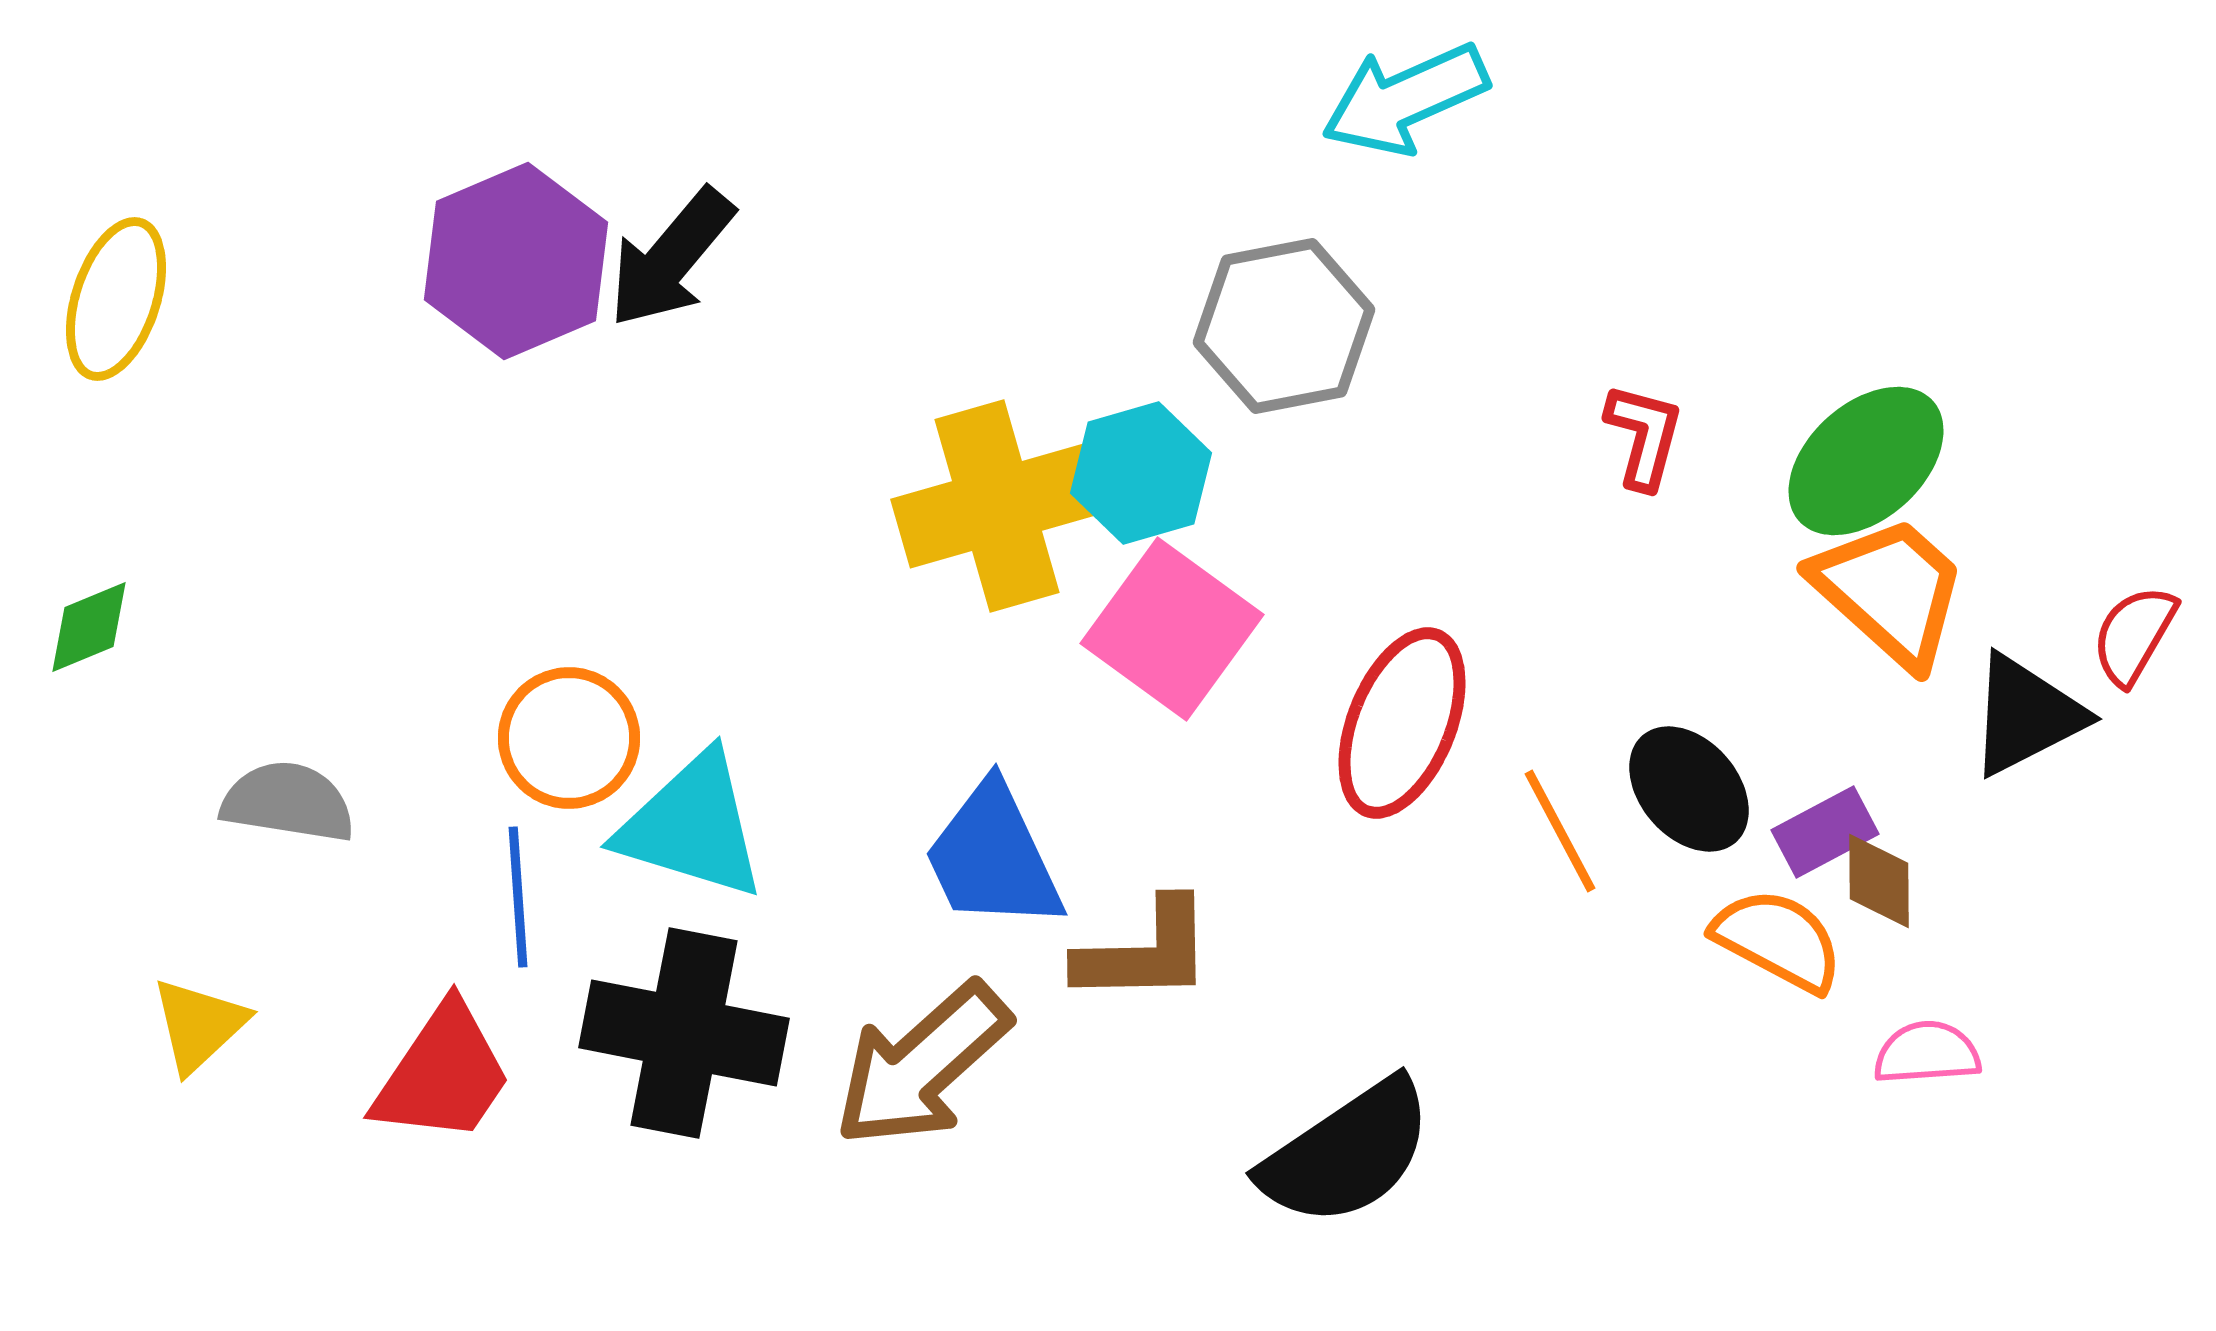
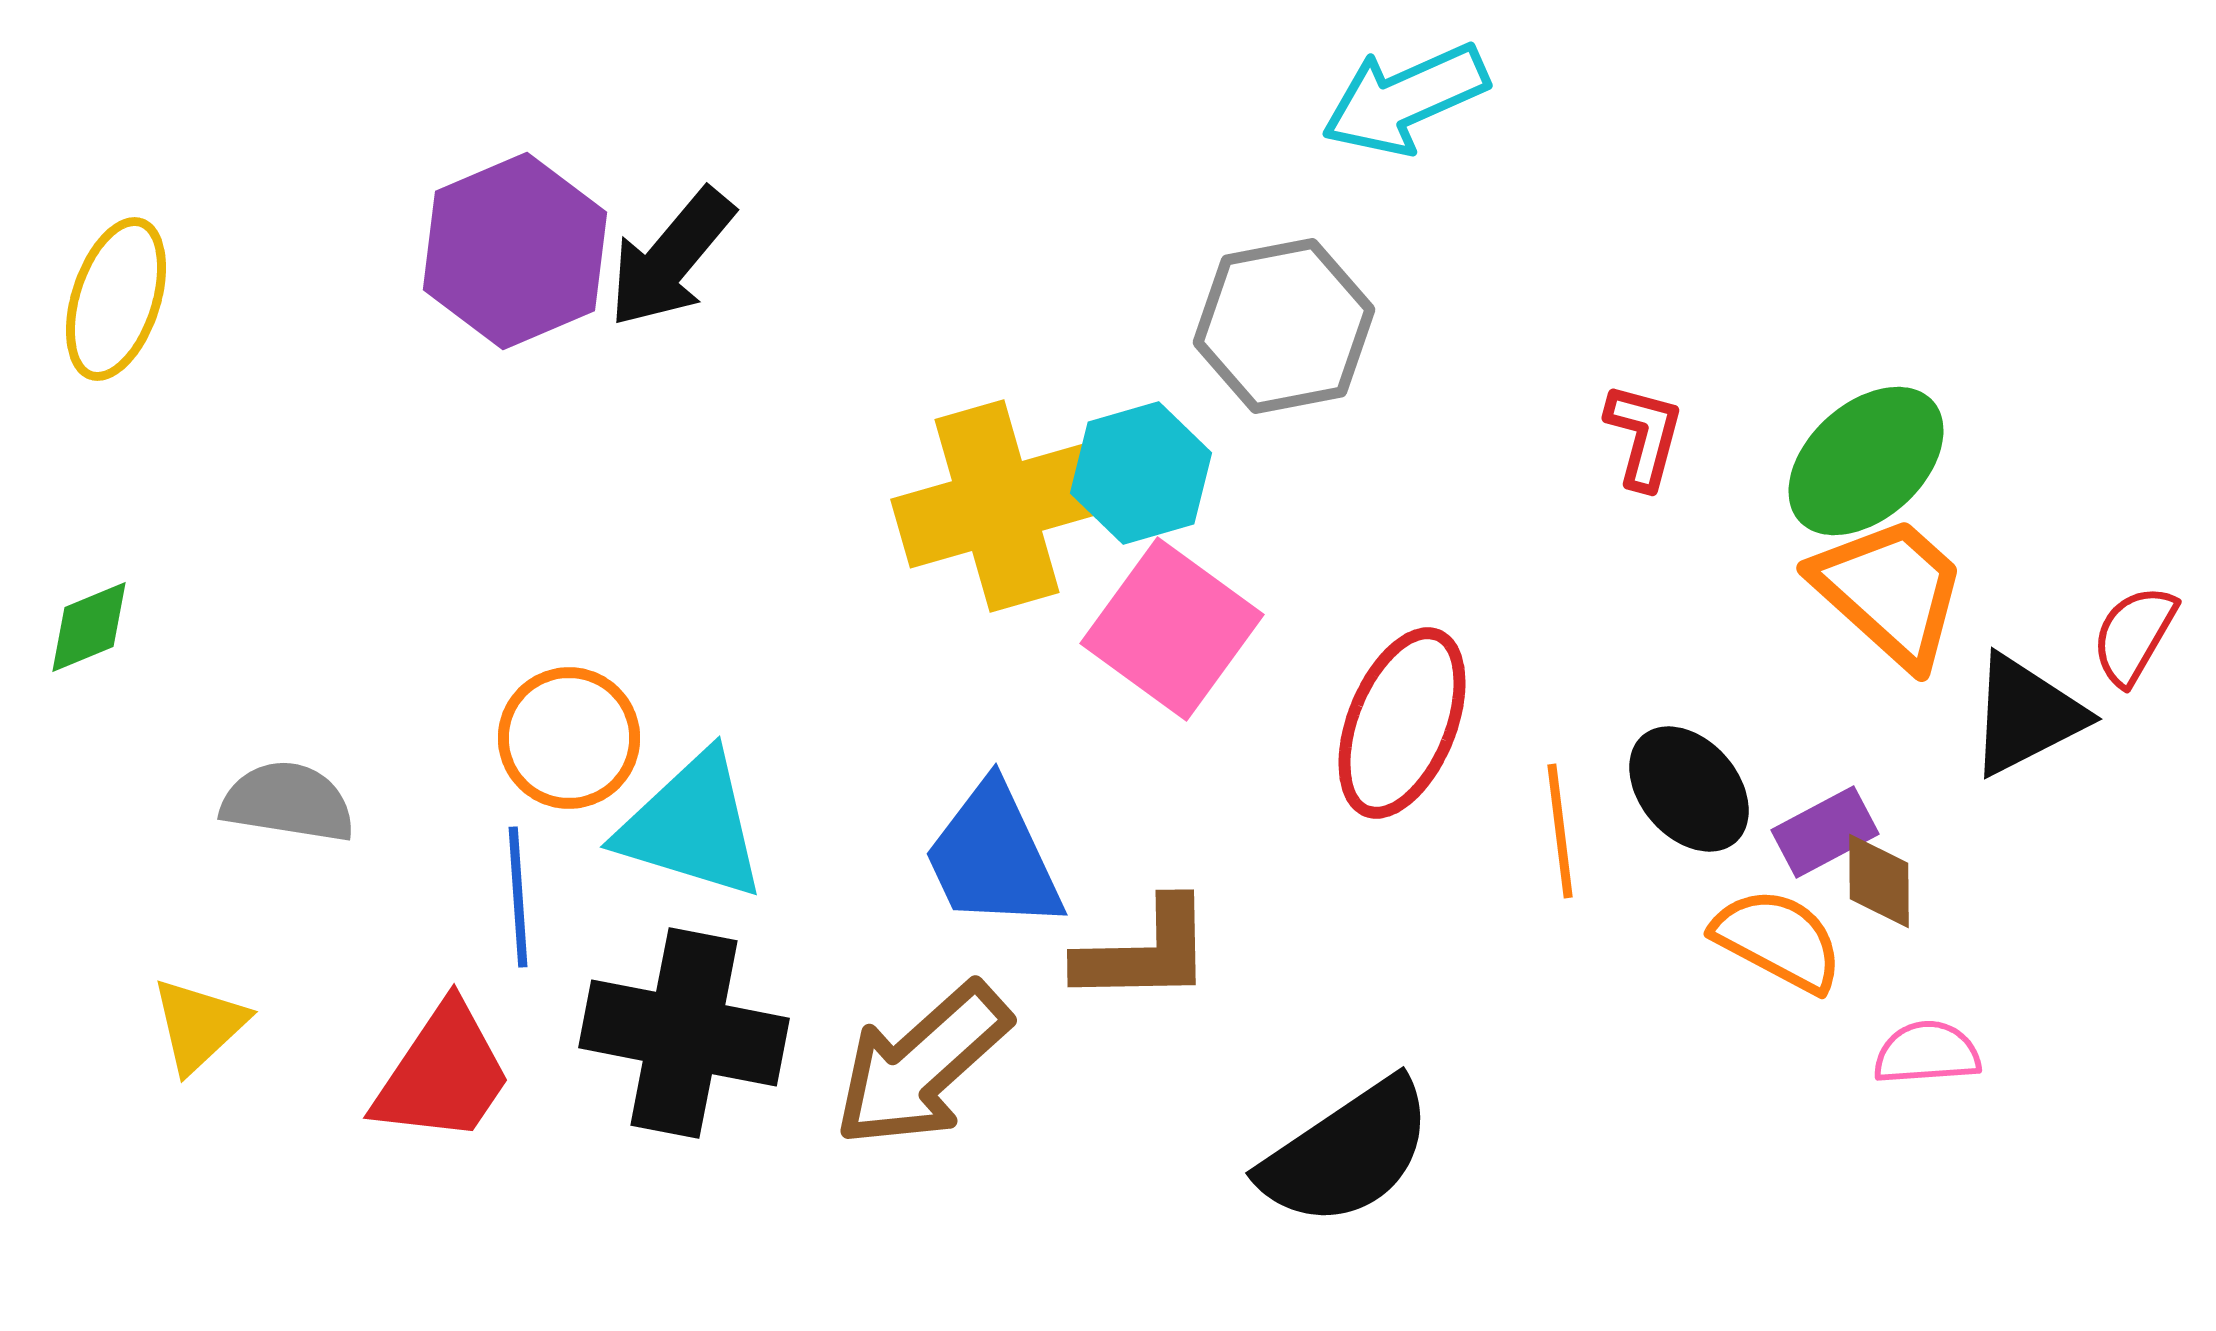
purple hexagon: moved 1 px left, 10 px up
orange line: rotated 21 degrees clockwise
